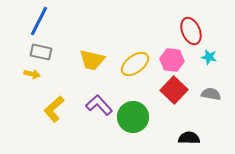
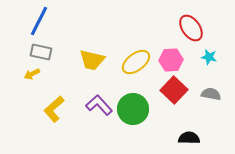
red ellipse: moved 3 px up; rotated 12 degrees counterclockwise
pink hexagon: moved 1 px left; rotated 10 degrees counterclockwise
yellow ellipse: moved 1 px right, 2 px up
yellow arrow: rotated 140 degrees clockwise
green circle: moved 8 px up
